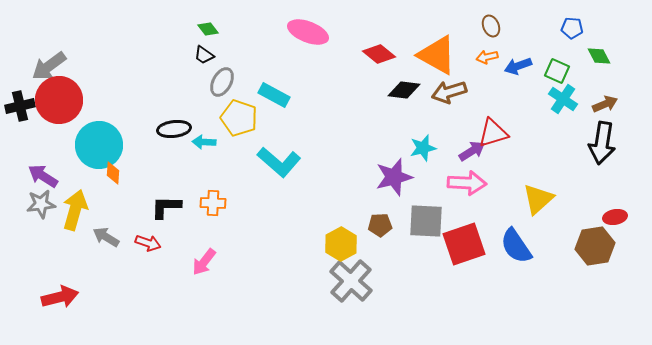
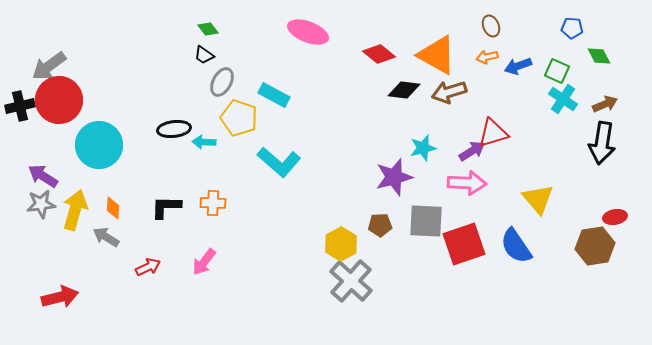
orange diamond at (113, 173): moved 35 px down
yellow triangle at (538, 199): rotated 28 degrees counterclockwise
red arrow at (148, 243): moved 24 px down; rotated 45 degrees counterclockwise
